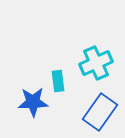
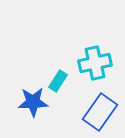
cyan cross: moved 1 px left; rotated 12 degrees clockwise
cyan rectangle: rotated 40 degrees clockwise
